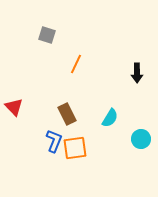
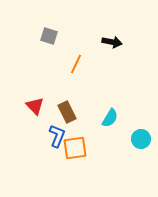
gray square: moved 2 px right, 1 px down
black arrow: moved 25 px left, 31 px up; rotated 78 degrees counterclockwise
red triangle: moved 21 px right, 1 px up
brown rectangle: moved 2 px up
blue L-shape: moved 3 px right, 5 px up
